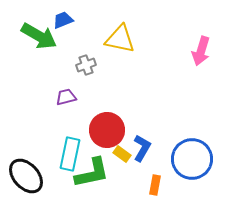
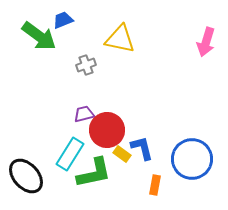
green arrow: rotated 6 degrees clockwise
pink arrow: moved 5 px right, 9 px up
purple trapezoid: moved 18 px right, 17 px down
blue L-shape: rotated 44 degrees counterclockwise
cyan rectangle: rotated 20 degrees clockwise
green L-shape: moved 2 px right
